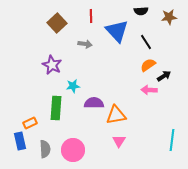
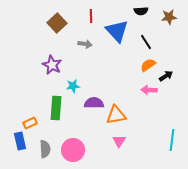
black arrow: moved 2 px right
